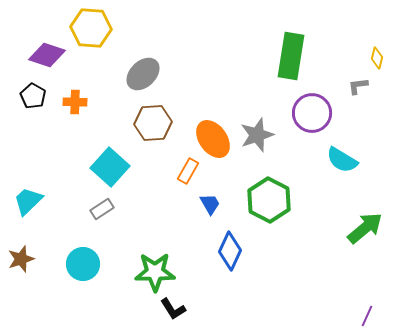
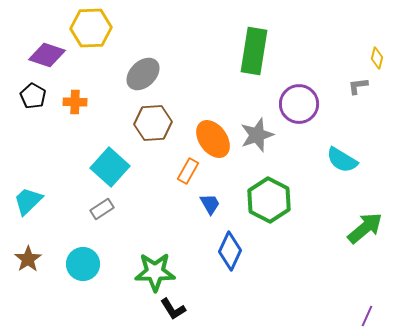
yellow hexagon: rotated 6 degrees counterclockwise
green rectangle: moved 37 px left, 5 px up
purple circle: moved 13 px left, 9 px up
brown star: moved 7 px right; rotated 16 degrees counterclockwise
